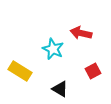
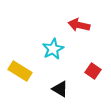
red arrow: moved 2 px left, 8 px up
cyan star: rotated 20 degrees clockwise
red square: rotated 28 degrees counterclockwise
